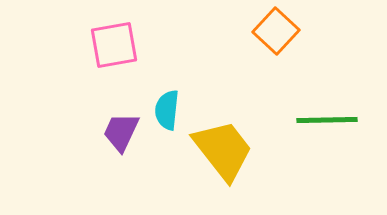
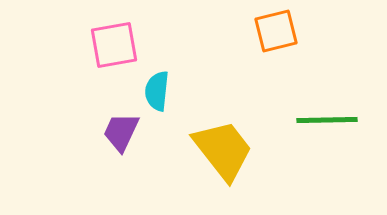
orange square: rotated 33 degrees clockwise
cyan semicircle: moved 10 px left, 19 px up
